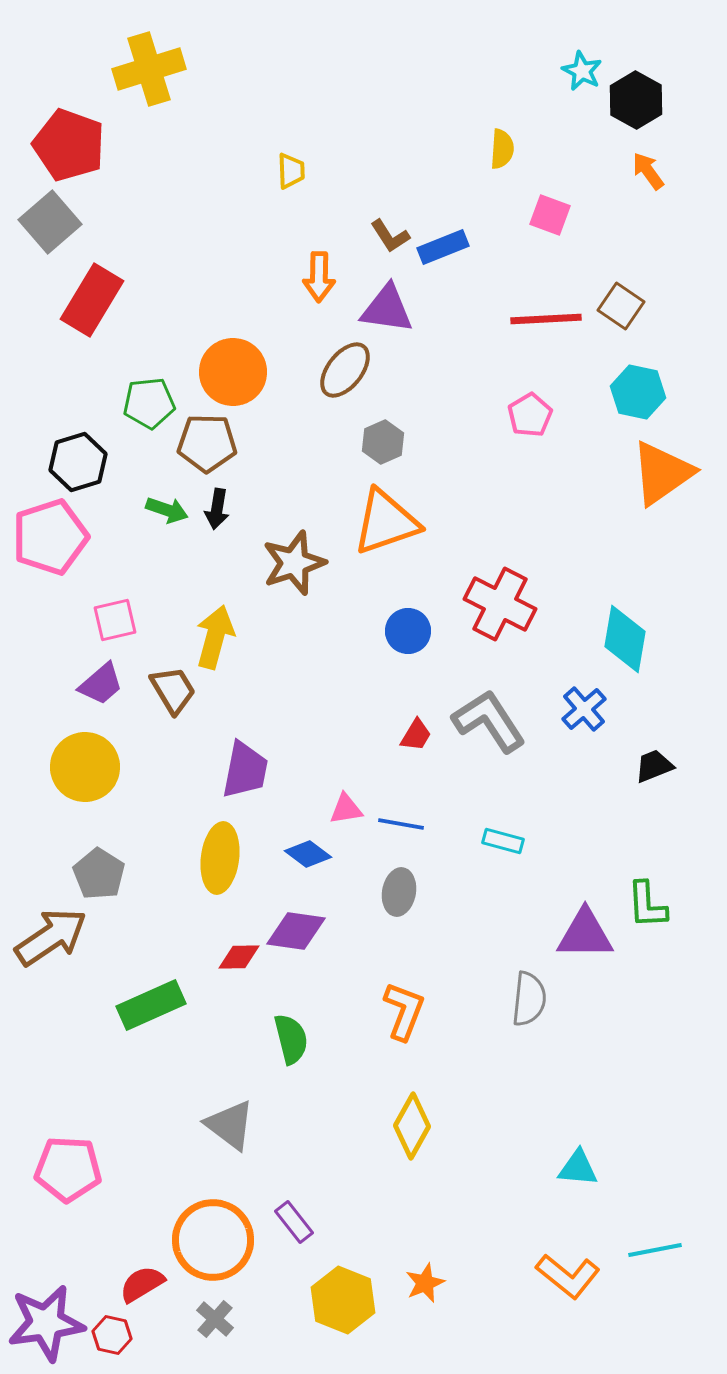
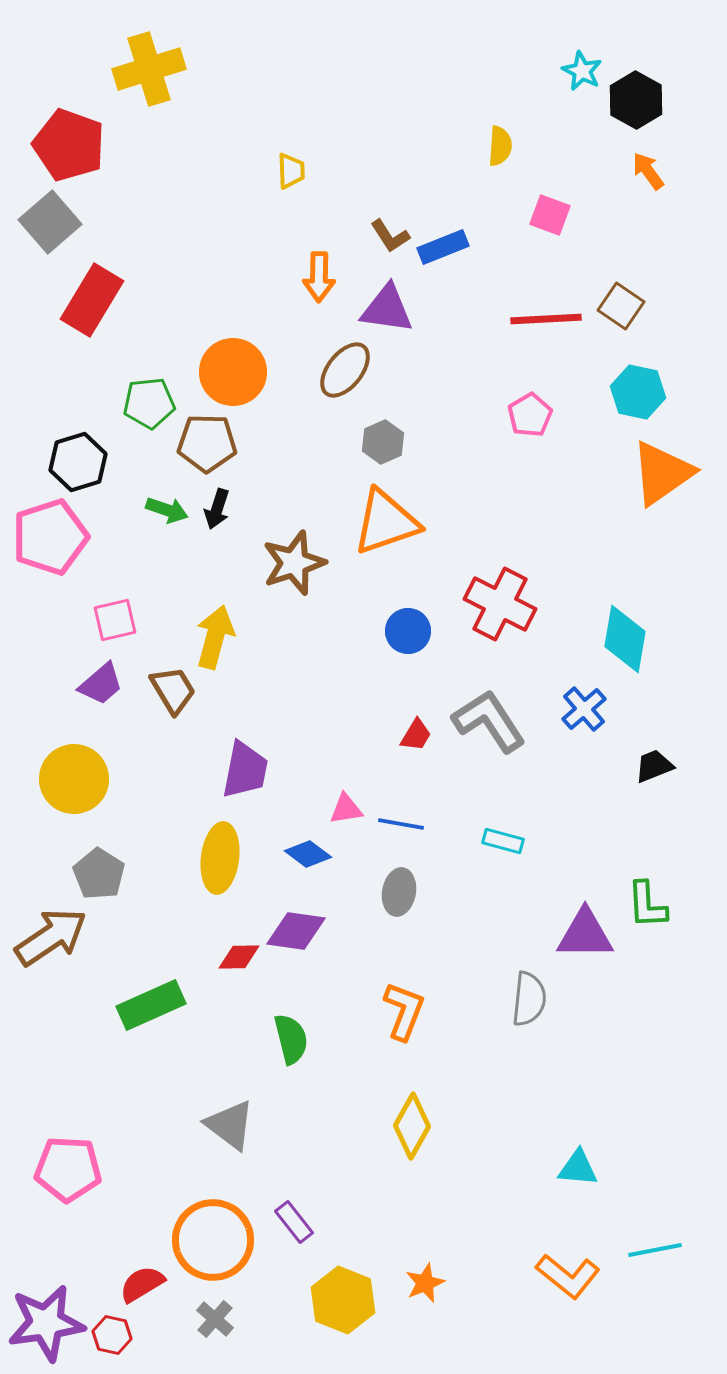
yellow semicircle at (502, 149): moved 2 px left, 3 px up
black arrow at (217, 509): rotated 9 degrees clockwise
yellow circle at (85, 767): moved 11 px left, 12 px down
